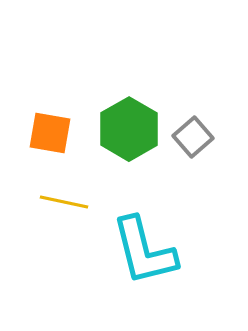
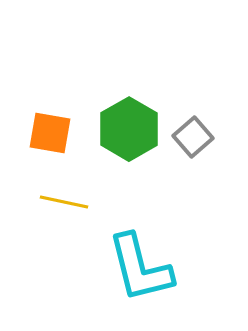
cyan L-shape: moved 4 px left, 17 px down
